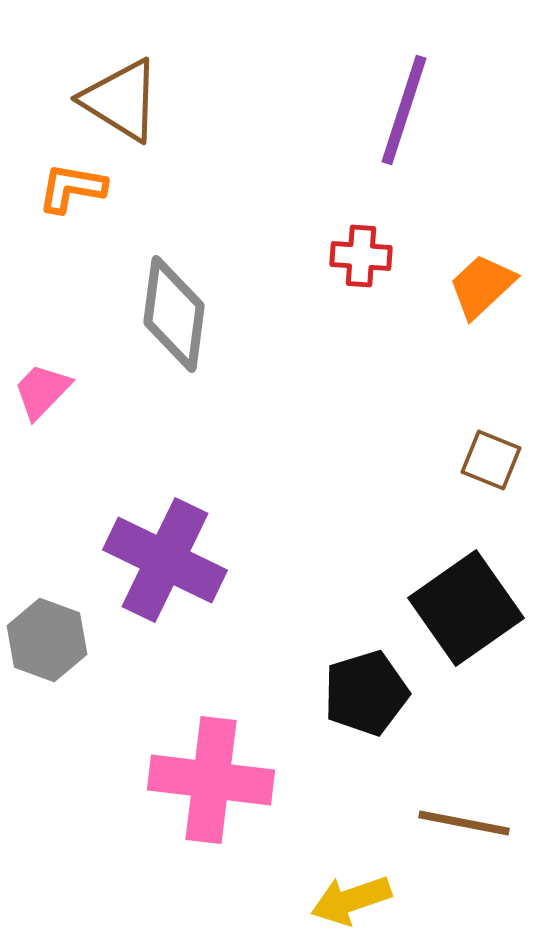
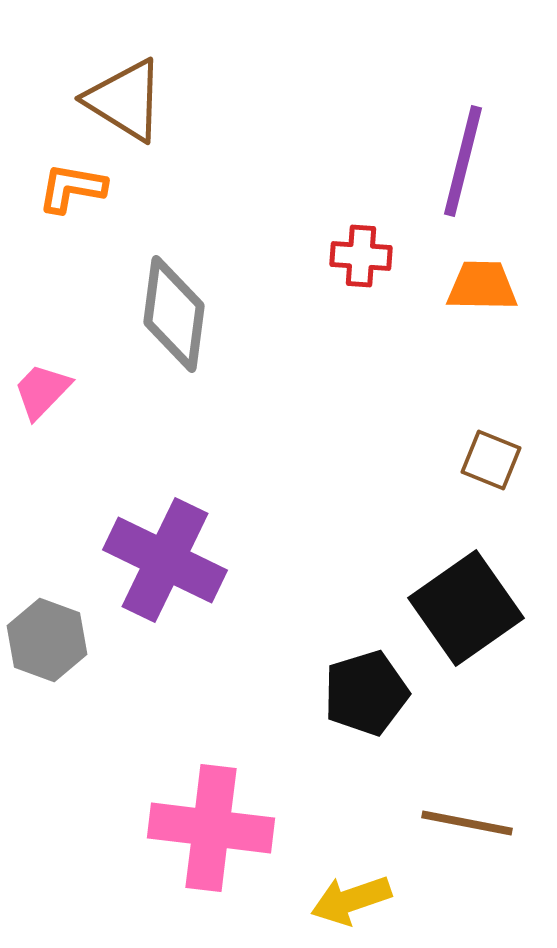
brown triangle: moved 4 px right
purple line: moved 59 px right, 51 px down; rotated 4 degrees counterclockwise
orange trapezoid: rotated 44 degrees clockwise
pink cross: moved 48 px down
brown line: moved 3 px right
